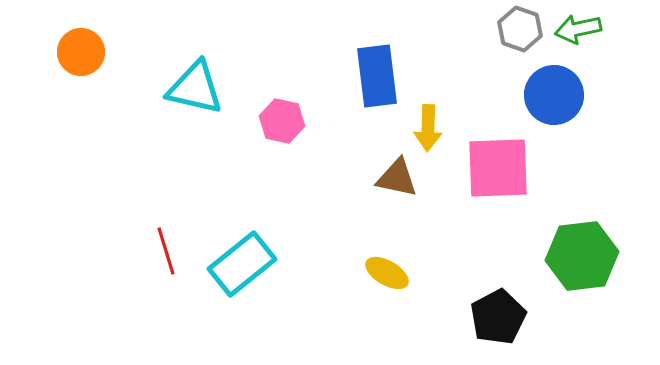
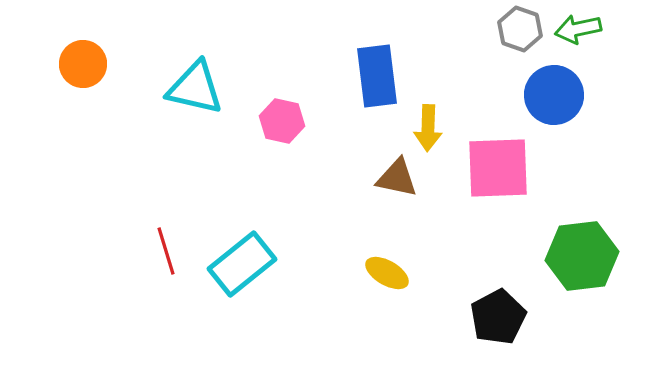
orange circle: moved 2 px right, 12 px down
